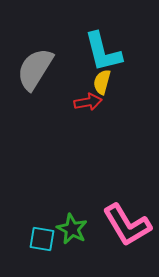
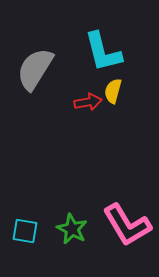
yellow semicircle: moved 11 px right, 9 px down
cyan square: moved 17 px left, 8 px up
